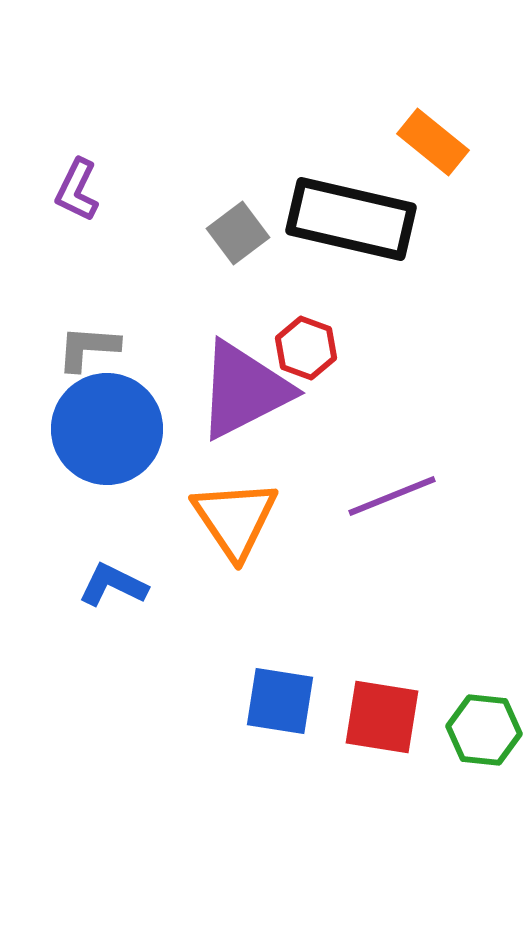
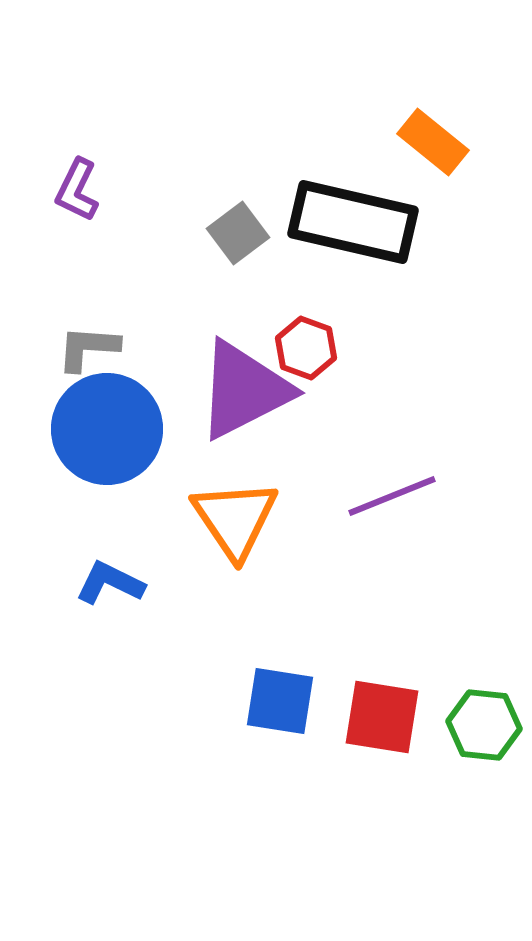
black rectangle: moved 2 px right, 3 px down
blue L-shape: moved 3 px left, 2 px up
green hexagon: moved 5 px up
